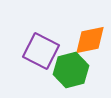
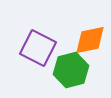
purple square: moved 3 px left, 3 px up
